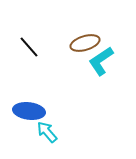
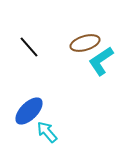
blue ellipse: rotated 52 degrees counterclockwise
